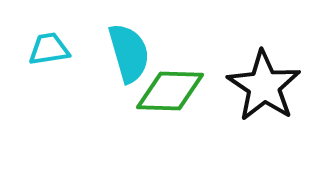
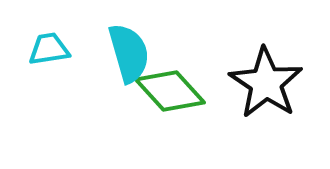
black star: moved 2 px right, 3 px up
green diamond: rotated 46 degrees clockwise
